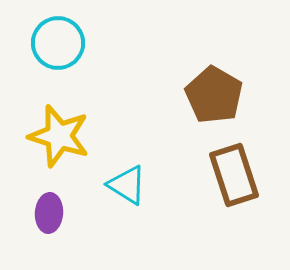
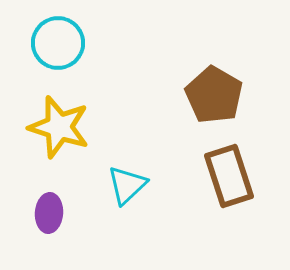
yellow star: moved 9 px up
brown rectangle: moved 5 px left, 1 px down
cyan triangle: rotated 45 degrees clockwise
